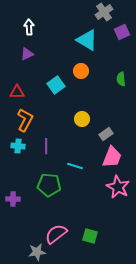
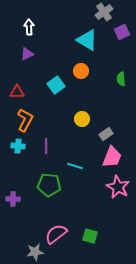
gray star: moved 2 px left
